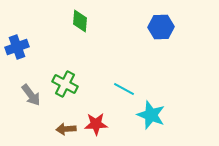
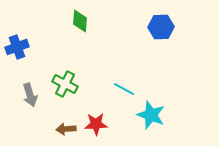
gray arrow: moved 1 px left; rotated 20 degrees clockwise
